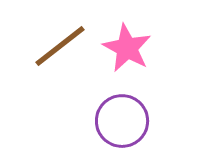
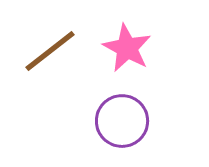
brown line: moved 10 px left, 5 px down
